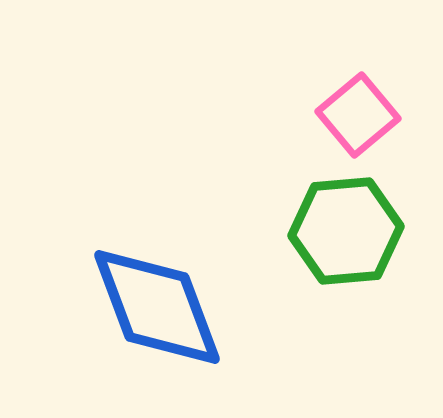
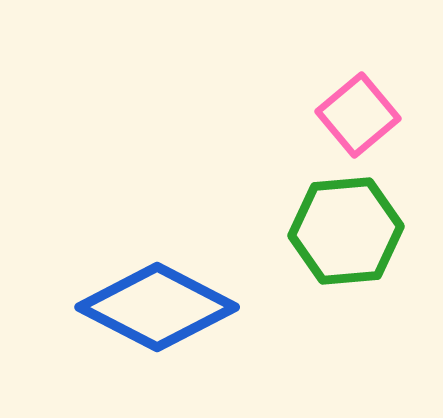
blue diamond: rotated 42 degrees counterclockwise
